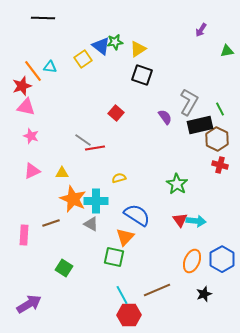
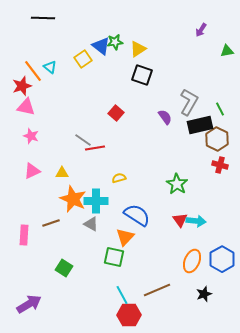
cyan triangle at (50, 67): rotated 32 degrees clockwise
